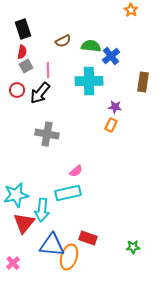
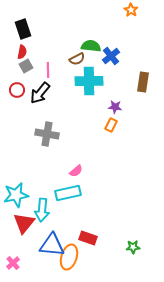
brown semicircle: moved 14 px right, 18 px down
